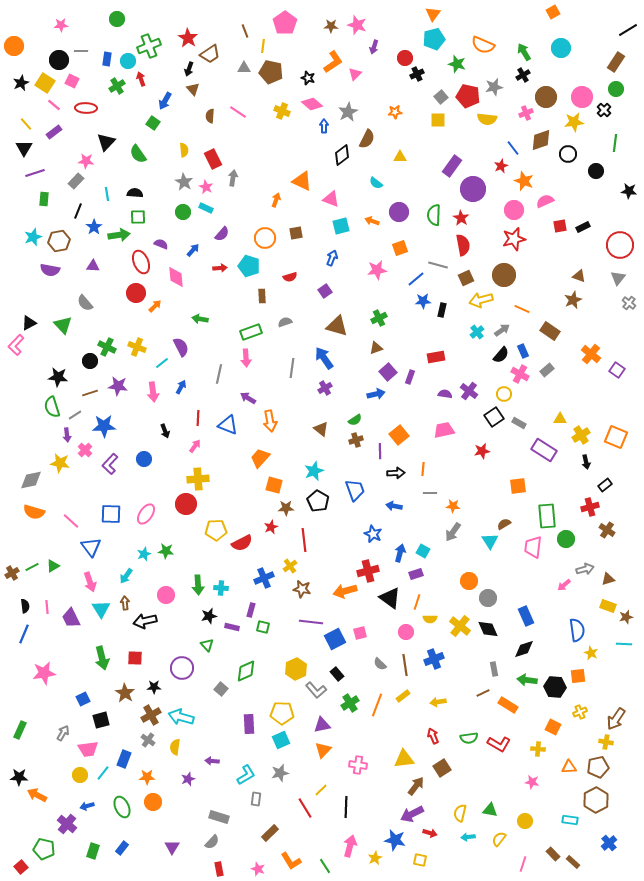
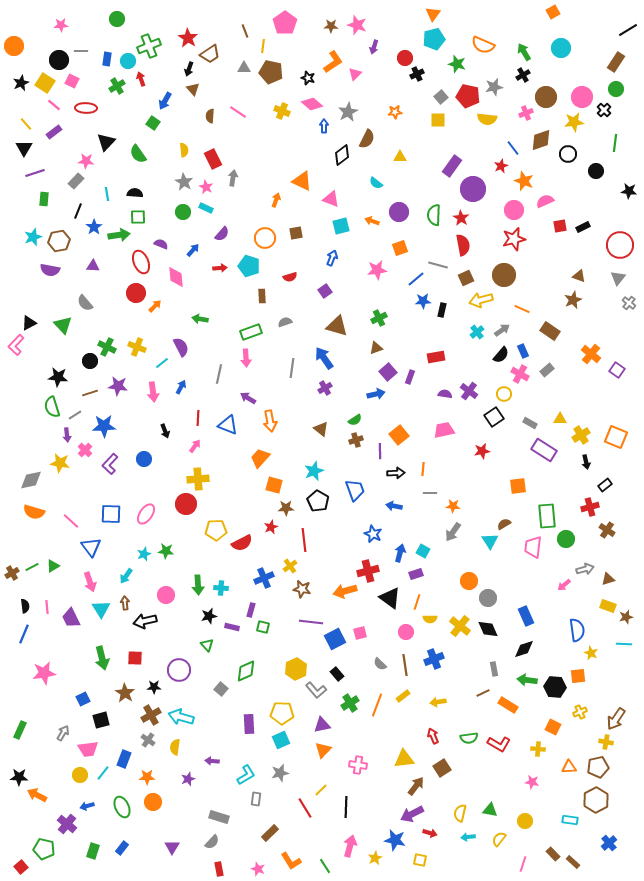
gray rectangle at (519, 423): moved 11 px right
purple circle at (182, 668): moved 3 px left, 2 px down
